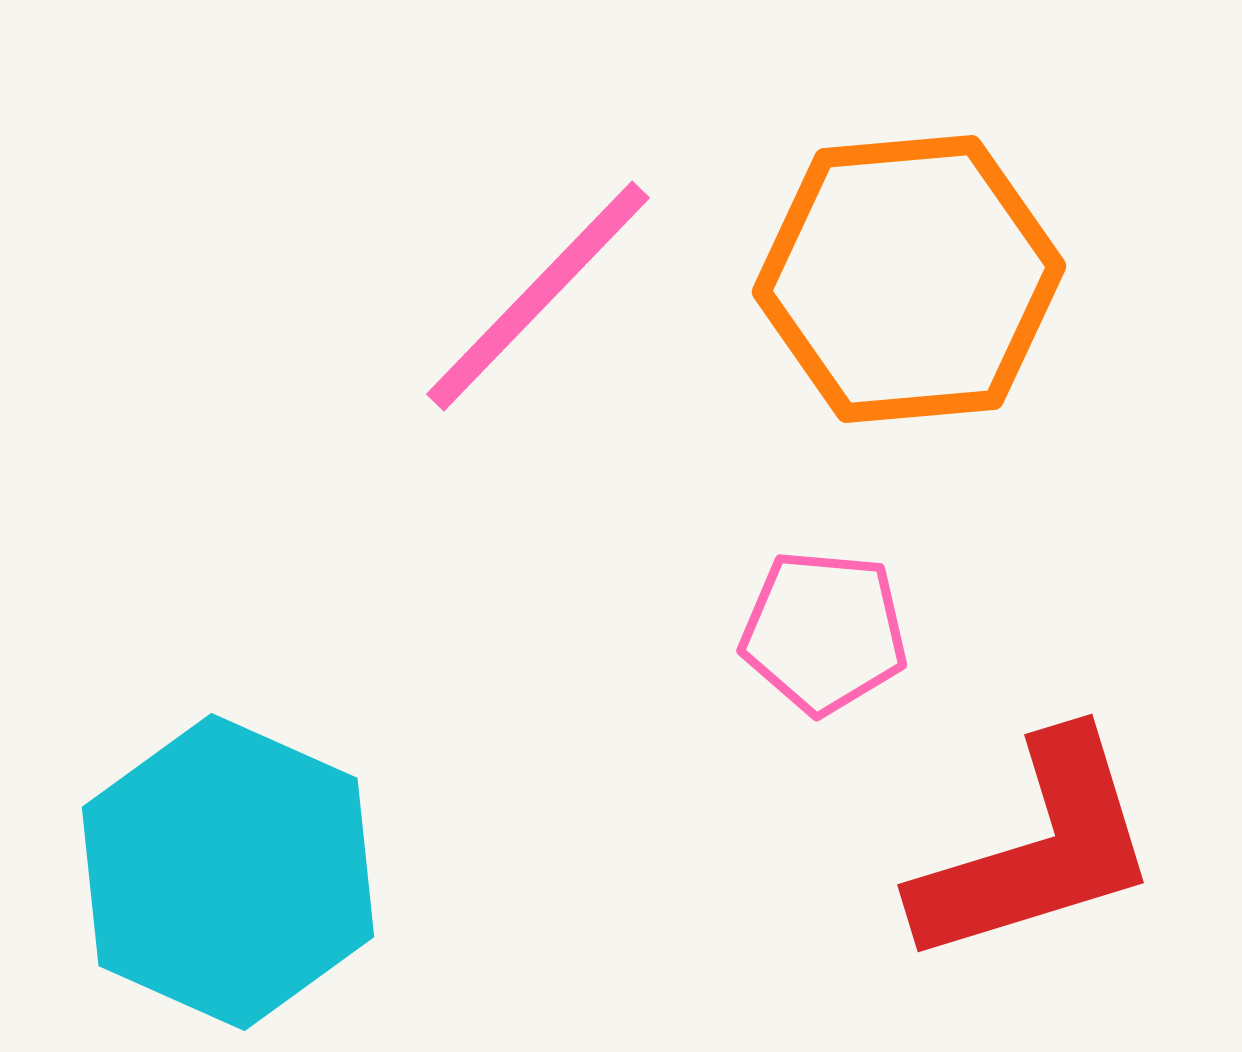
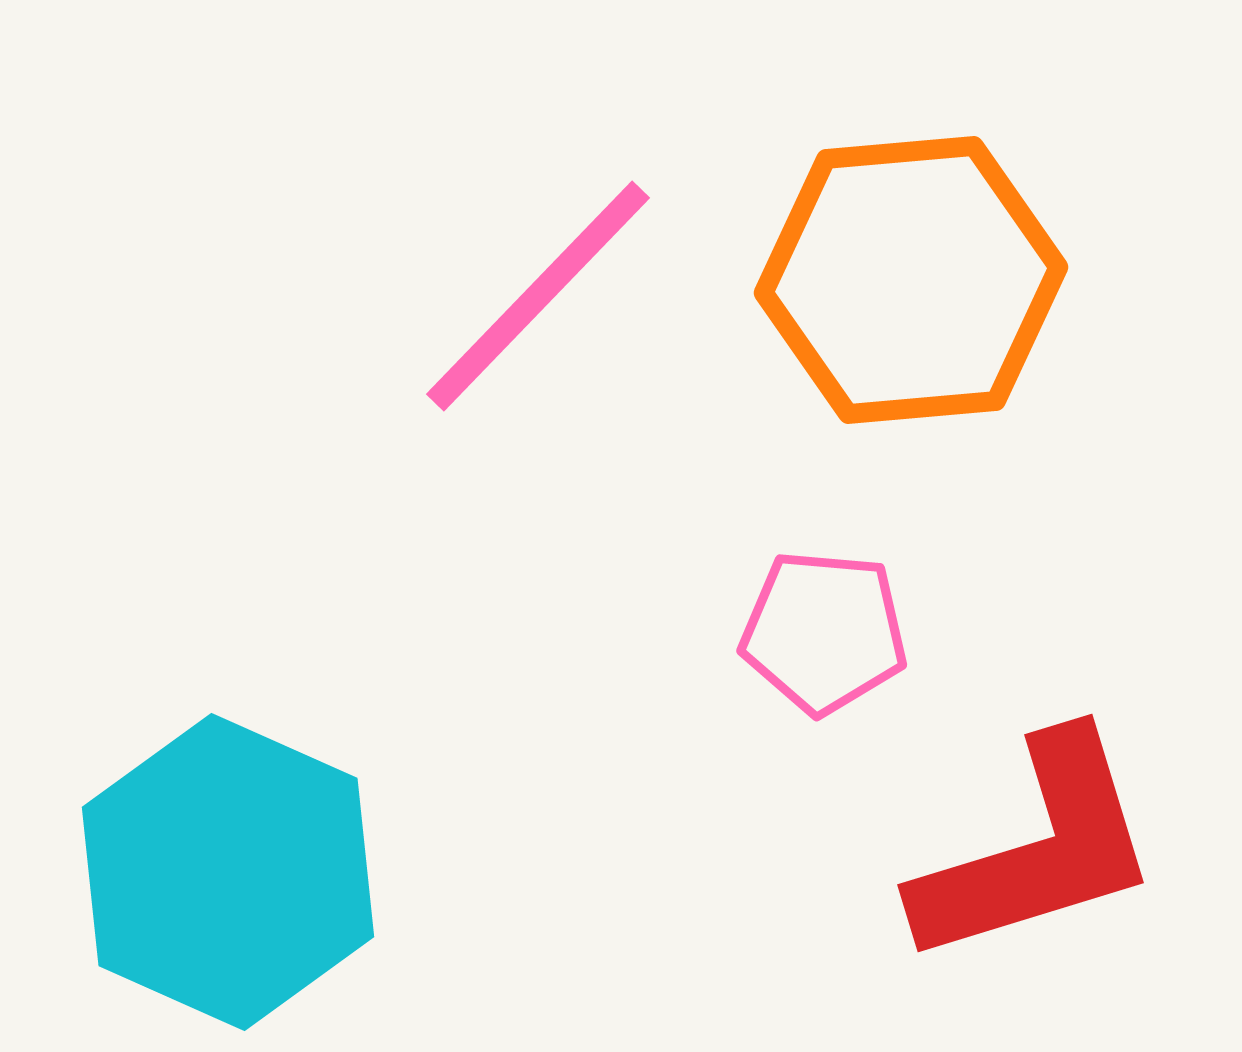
orange hexagon: moved 2 px right, 1 px down
